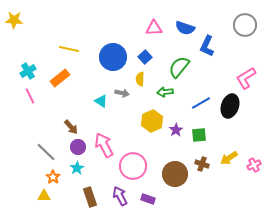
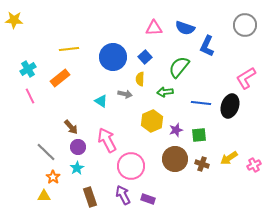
yellow line: rotated 18 degrees counterclockwise
cyan cross: moved 2 px up
gray arrow: moved 3 px right, 1 px down
blue line: rotated 36 degrees clockwise
purple star: rotated 16 degrees clockwise
pink arrow: moved 3 px right, 5 px up
pink circle: moved 2 px left
brown circle: moved 15 px up
purple arrow: moved 3 px right, 1 px up
